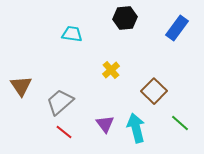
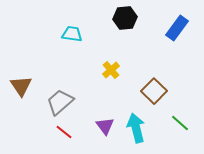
purple triangle: moved 2 px down
